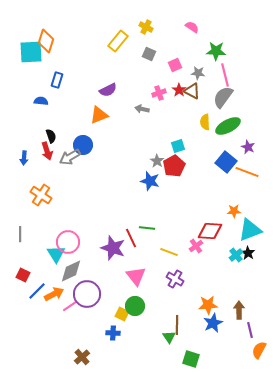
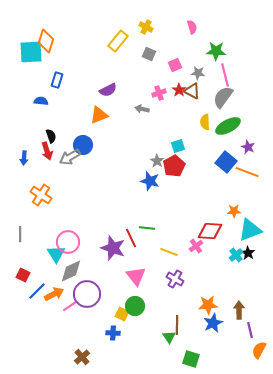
pink semicircle at (192, 27): rotated 40 degrees clockwise
